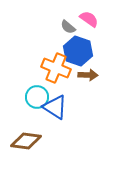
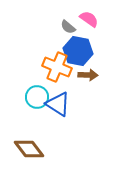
blue hexagon: rotated 8 degrees counterclockwise
orange cross: moved 1 px right, 1 px up
blue triangle: moved 3 px right, 3 px up
brown diamond: moved 3 px right, 8 px down; rotated 44 degrees clockwise
